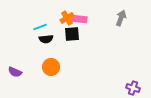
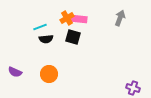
gray arrow: moved 1 px left
black square: moved 1 px right, 3 px down; rotated 21 degrees clockwise
orange circle: moved 2 px left, 7 px down
